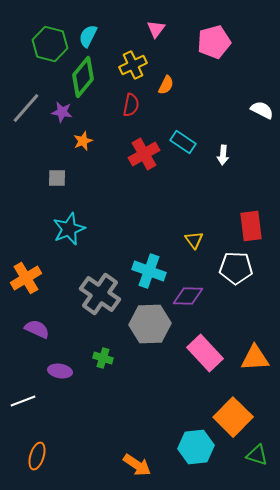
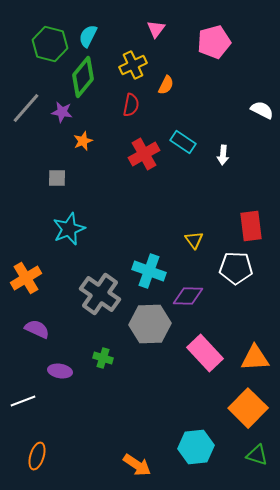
orange square: moved 15 px right, 9 px up
